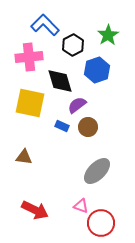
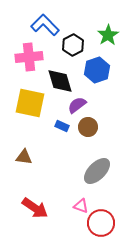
red arrow: moved 2 px up; rotated 8 degrees clockwise
